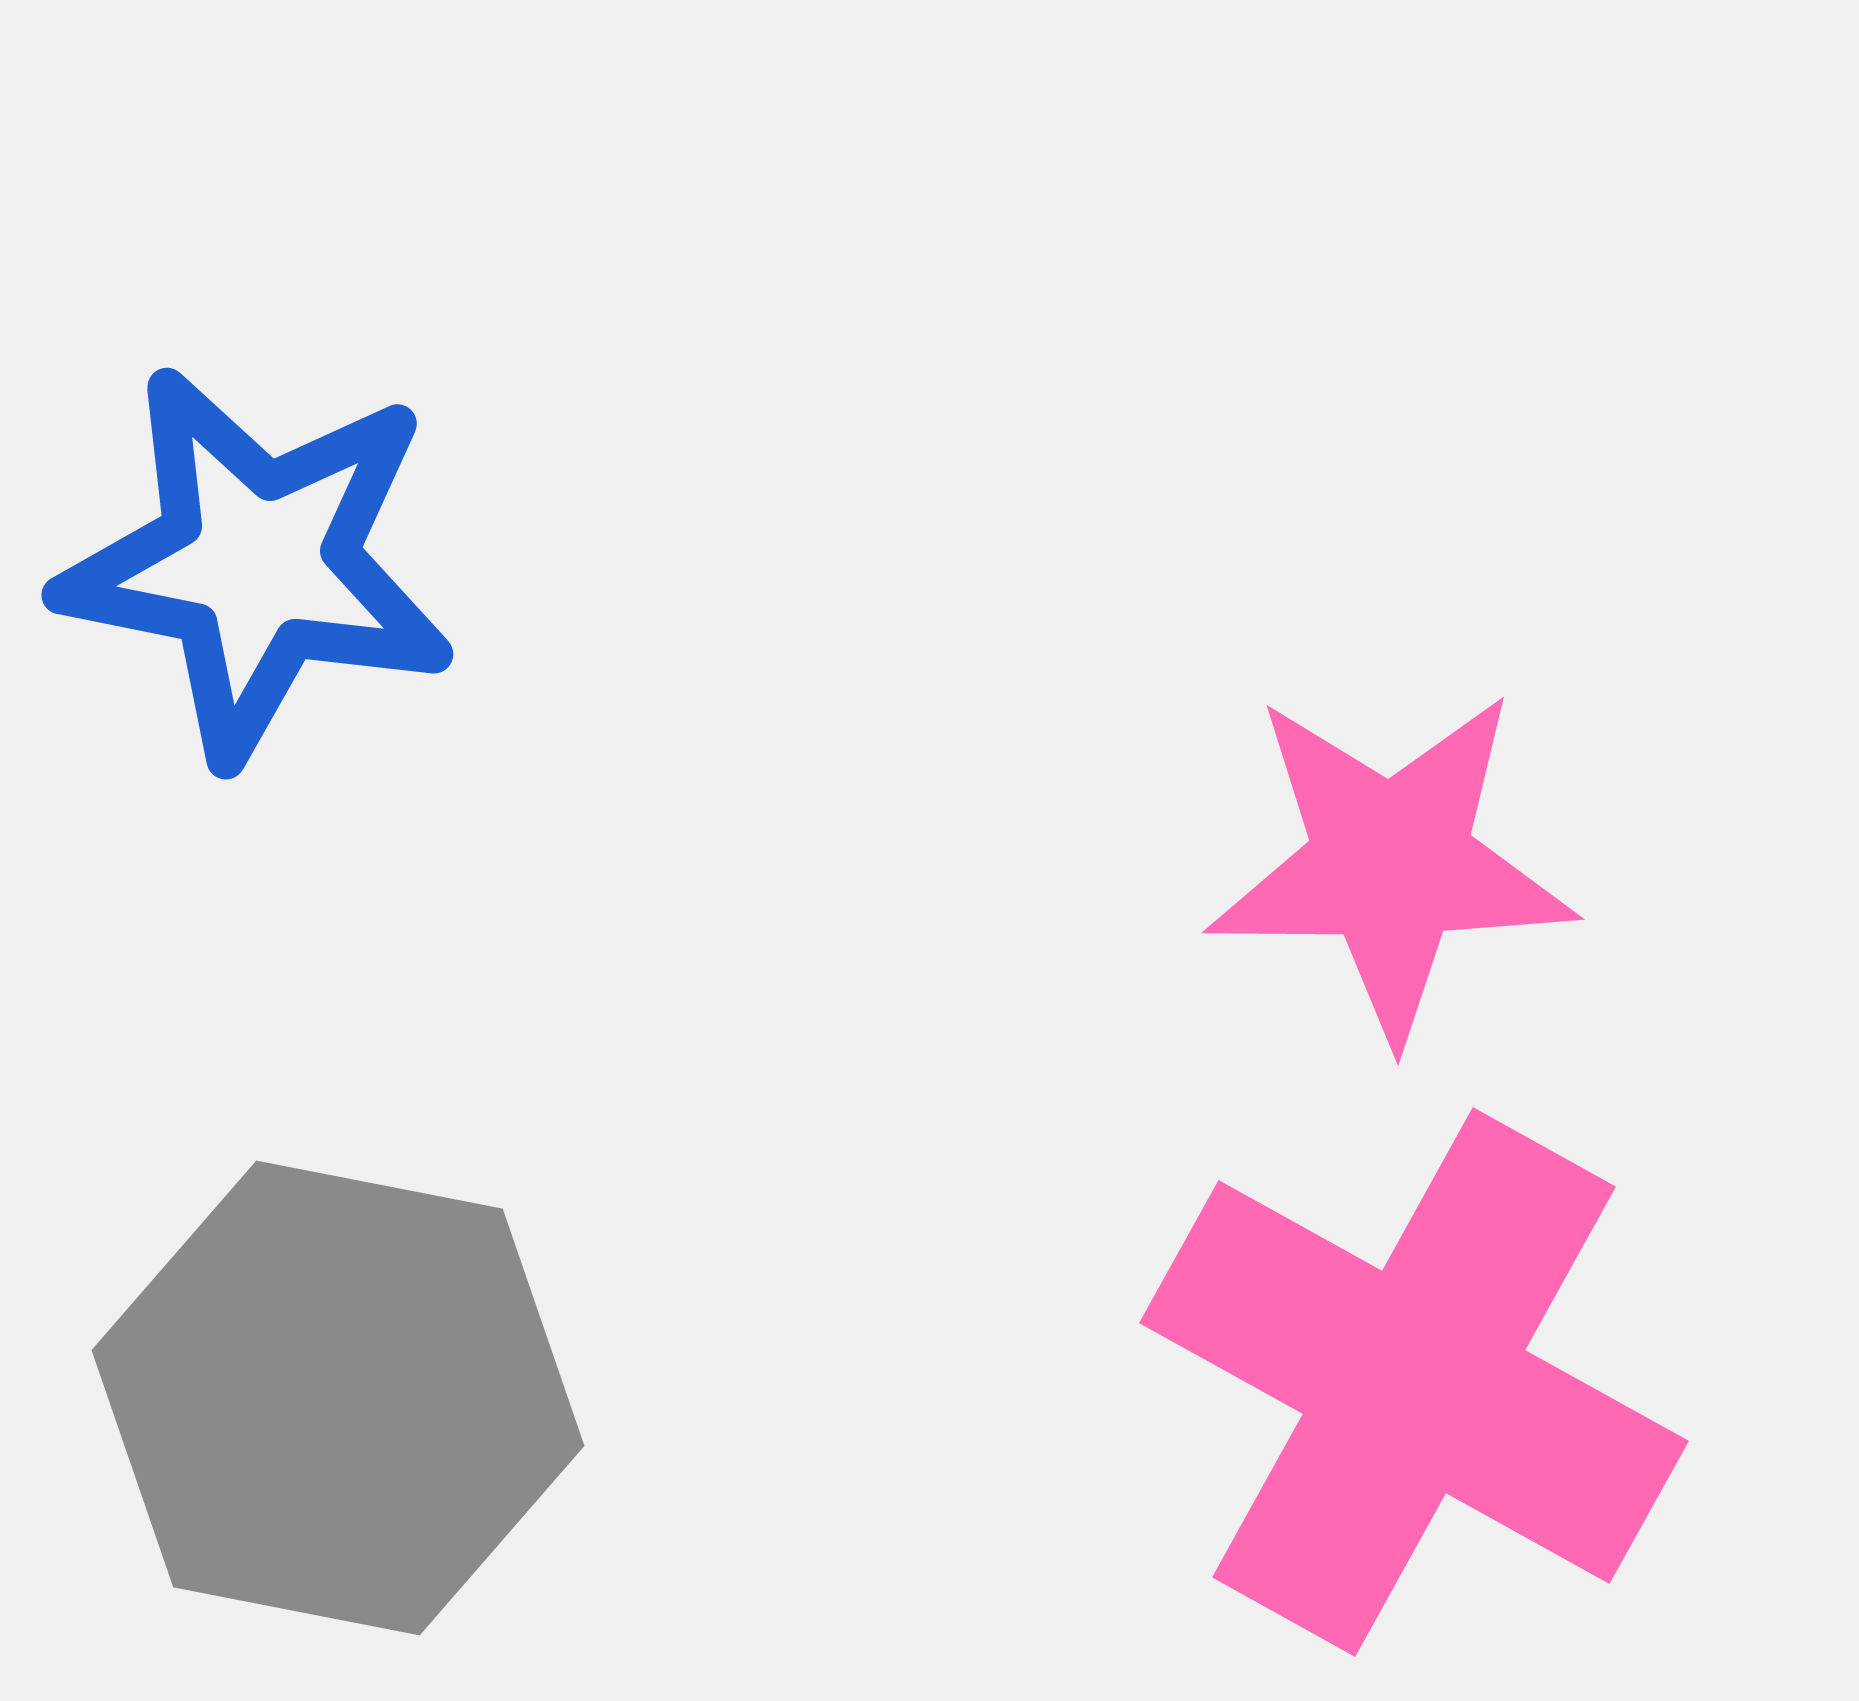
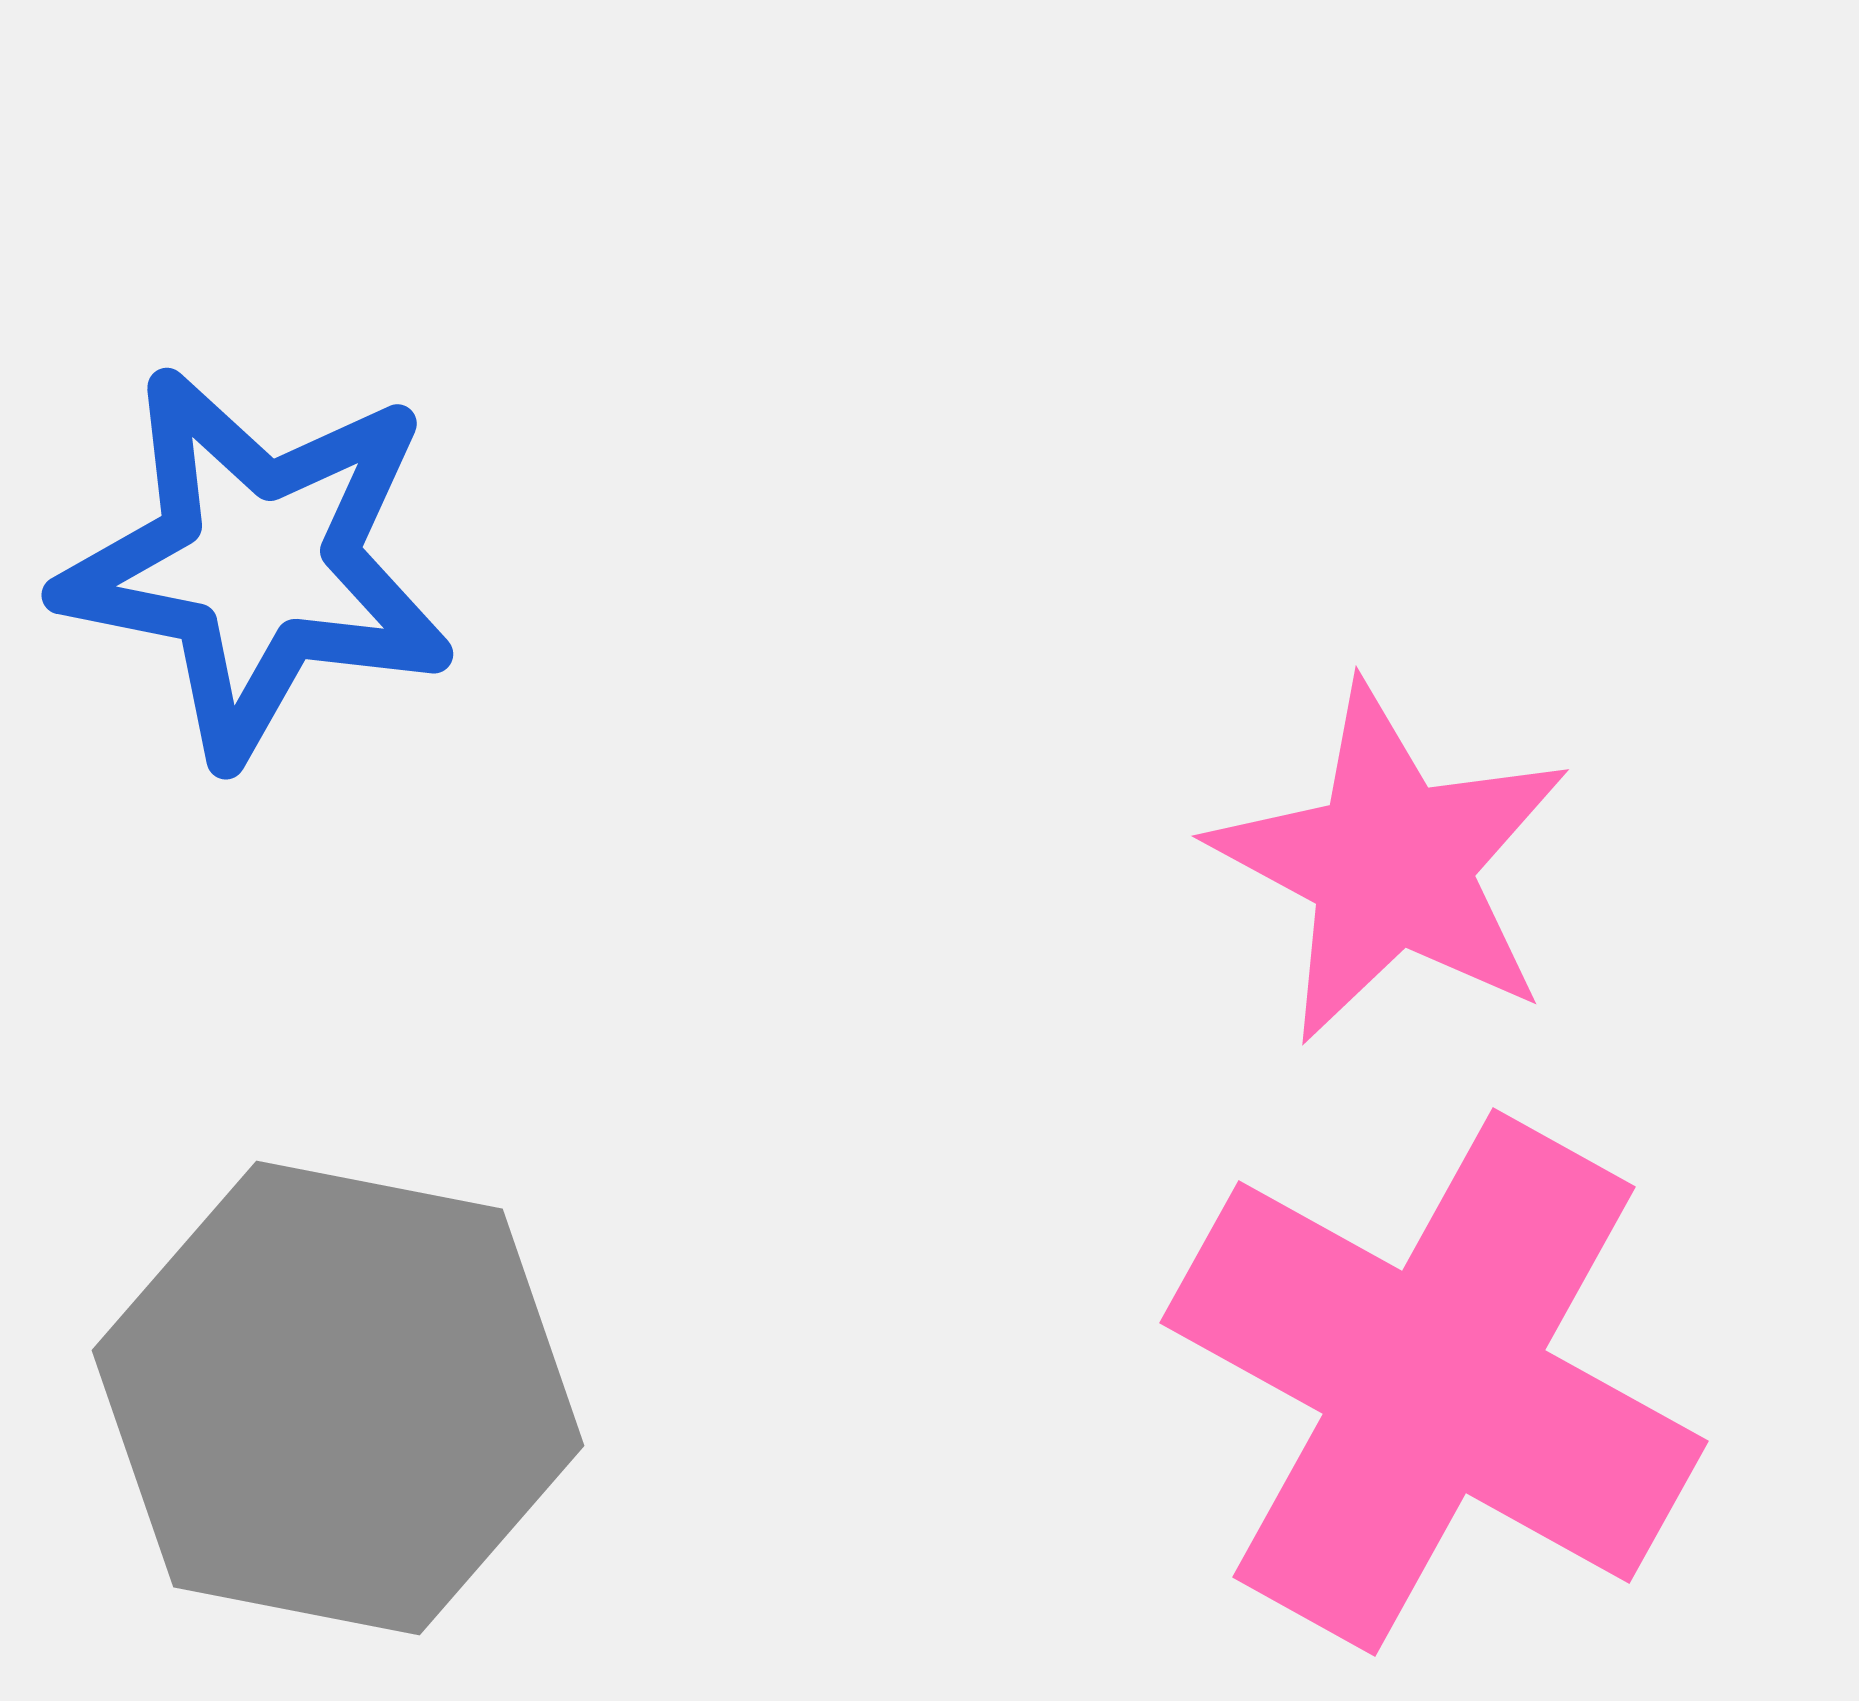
pink star: rotated 28 degrees clockwise
pink cross: moved 20 px right
